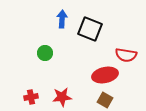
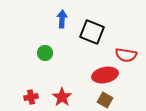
black square: moved 2 px right, 3 px down
red star: rotated 30 degrees counterclockwise
